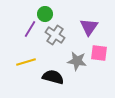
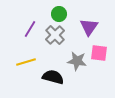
green circle: moved 14 px right
gray cross: rotated 12 degrees clockwise
